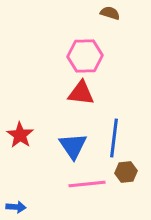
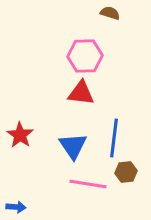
pink line: moved 1 px right; rotated 15 degrees clockwise
